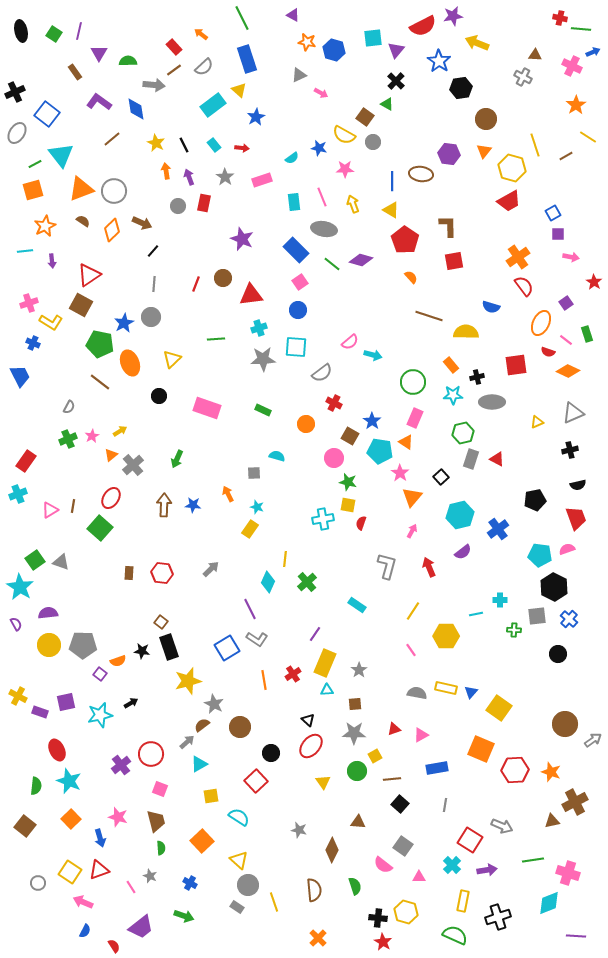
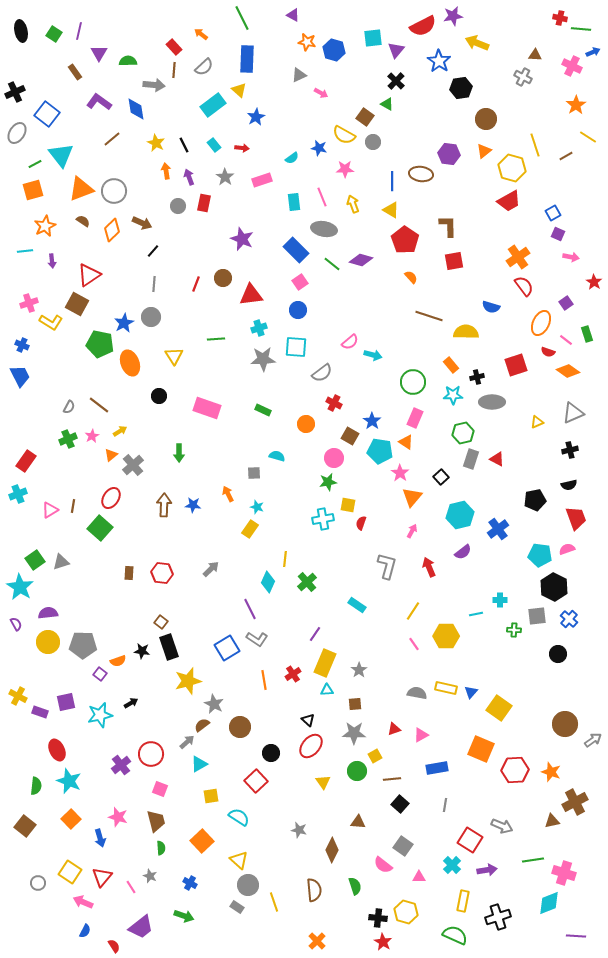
blue rectangle at (247, 59): rotated 20 degrees clockwise
brown line at (174, 70): rotated 49 degrees counterclockwise
orange triangle at (484, 151): rotated 14 degrees clockwise
purple square at (558, 234): rotated 24 degrees clockwise
brown square at (81, 305): moved 4 px left, 1 px up
blue cross at (33, 343): moved 11 px left, 2 px down
yellow triangle at (172, 359): moved 2 px right, 3 px up; rotated 18 degrees counterclockwise
red square at (516, 365): rotated 10 degrees counterclockwise
orange diamond at (568, 371): rotated 10 degrees clockwise
brown line at (100, 382): moved 1 px left, 23 px down
green arrow at (177, 459): moved 2 px right, 6 px up; rotated 24 degrees counterclockwise
green star at (348, 482): moved 20 px left; rotated 24 degrees counterclockwise
black semicircle at (578, 485): moved 9 px left
gray triangle at (61, 562): rotated 36 degrees counterclockwise
yellow circle at (49, 645): moved 1 px left, 3 px up
pink line at (411, 650): moved 3 px right, 6 px up
red triangle at (99, 870): moved 3 px right, 7 px down; rotated 30 degrees counterclockwise
pink cross at (568, 873): moved 4 px left
orange cross at (318, 938): moved 1 px left, 3 px down
